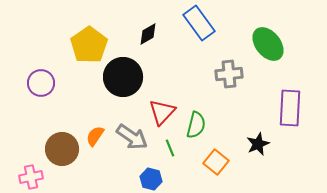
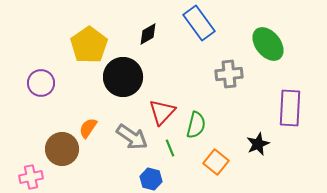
orange semicircle: moved 7 px left, 8 px up
